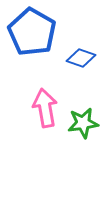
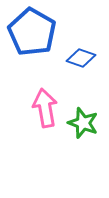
green star: rotated 28 degrees clockwise
